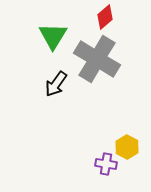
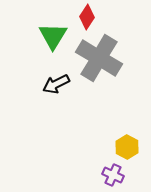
red diamond: moved 18 px left; rotated 15 degrees counterclockwise
gray cross: moved 2 px right, 1 px up
black arrow: rotated 28 degrees clockwise
purple cross: moved 7 px right, 11 px down; rotated 15 degrees clockwise
